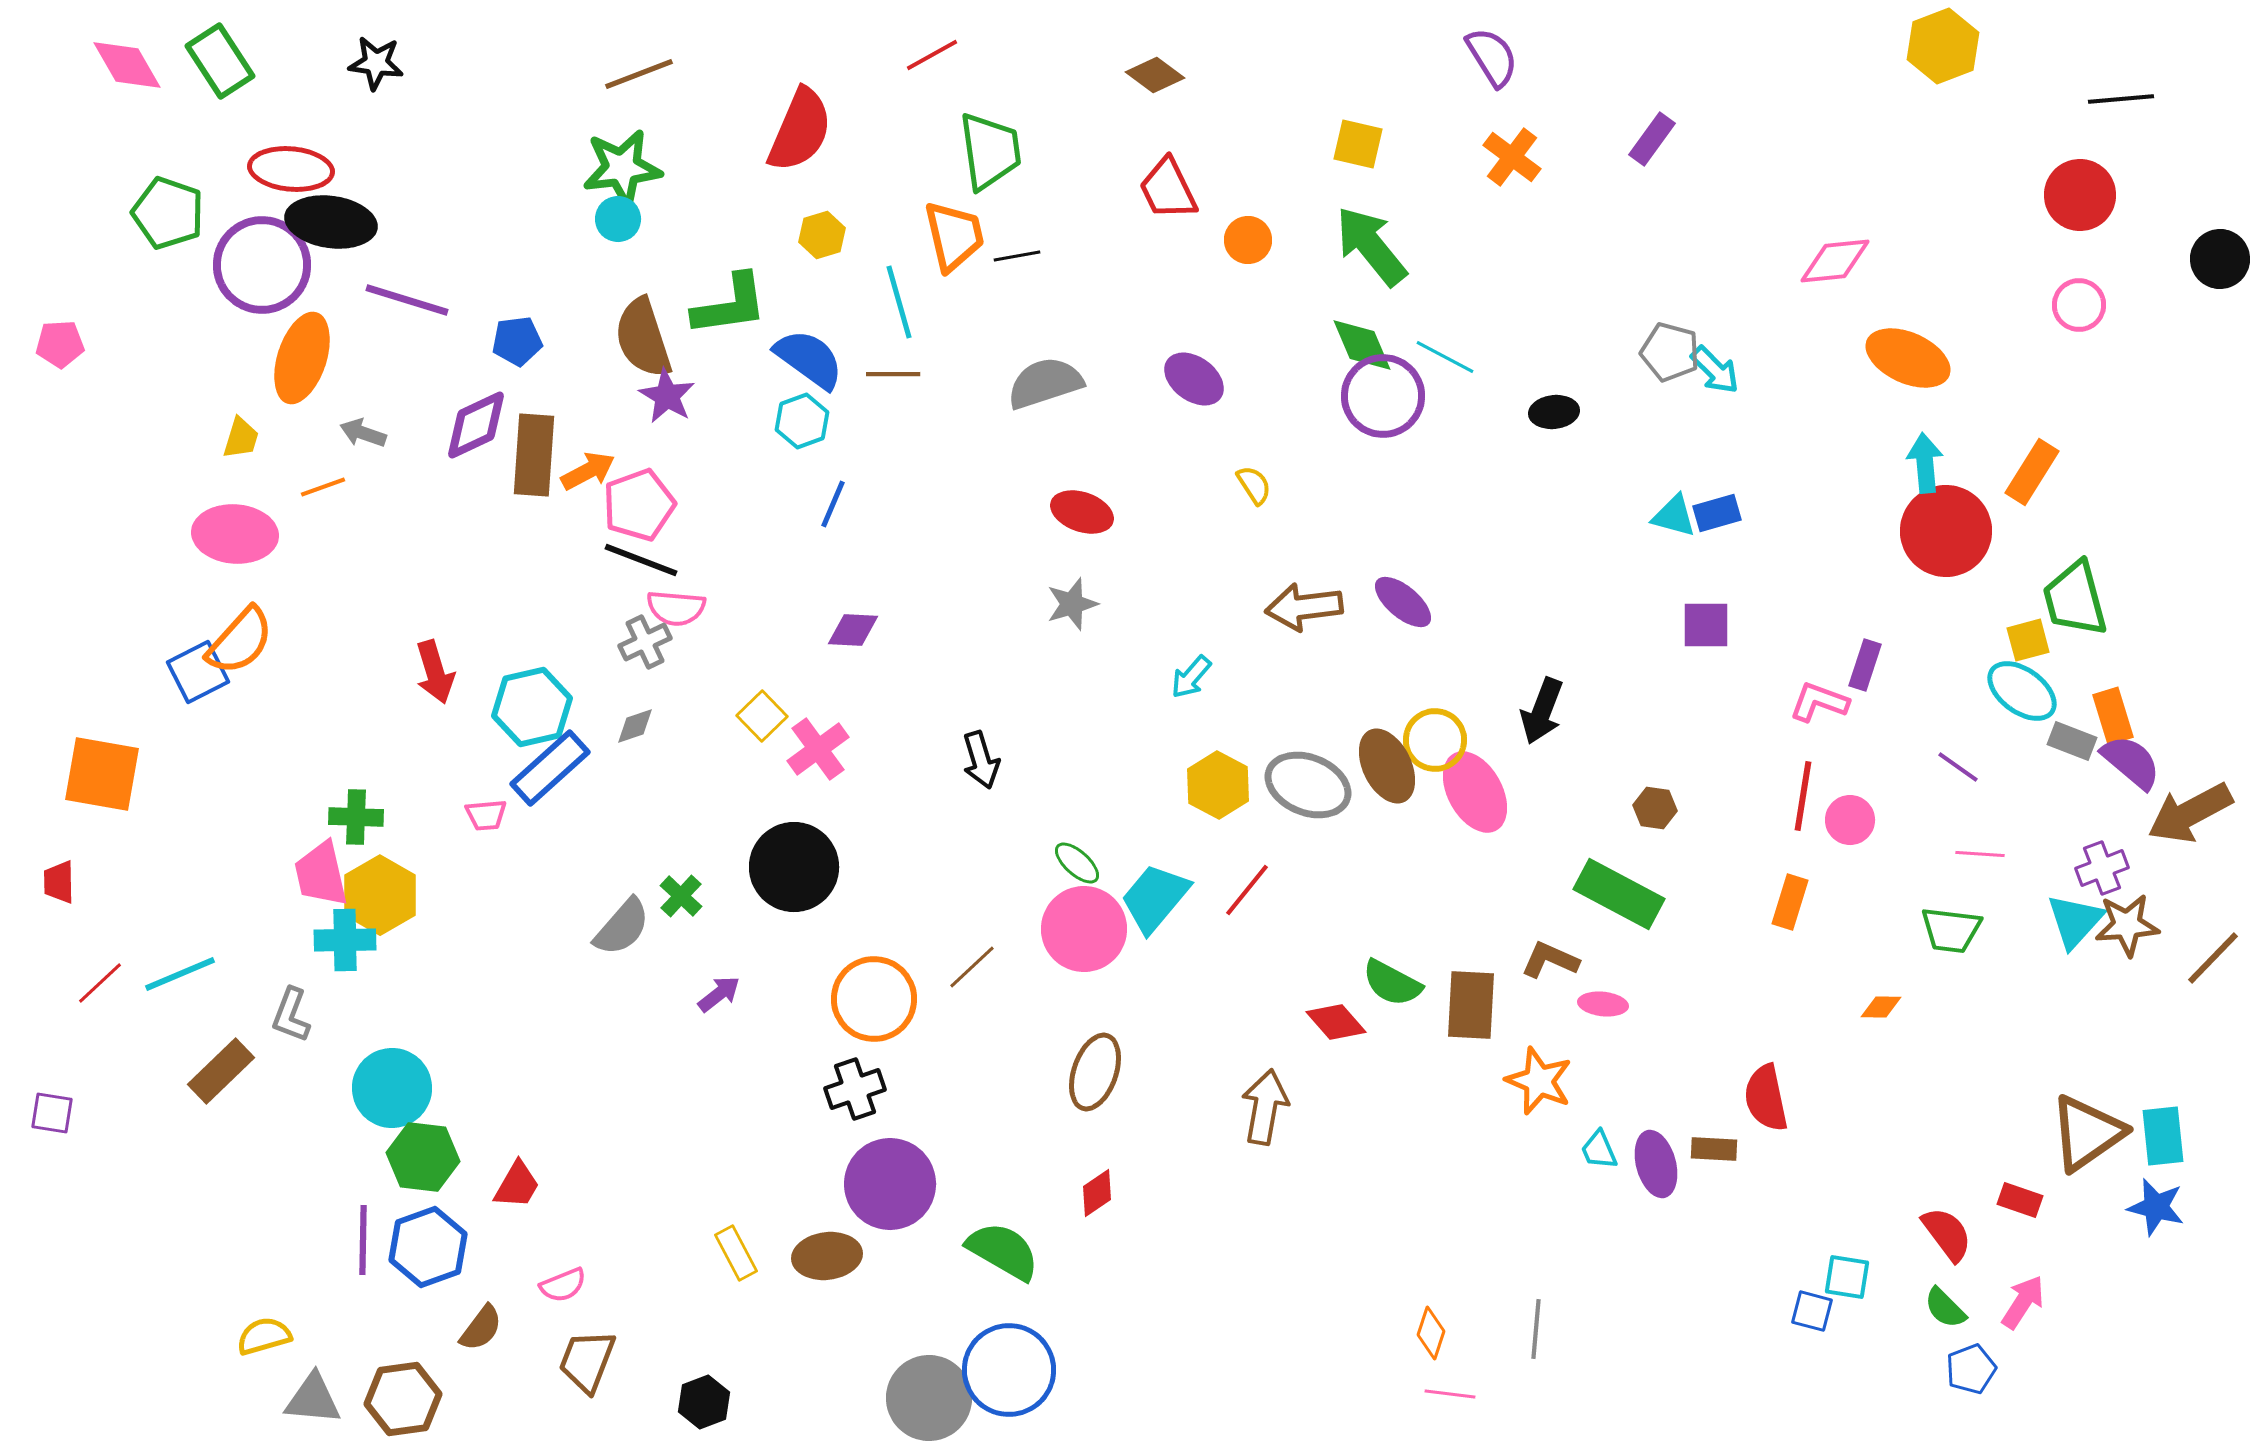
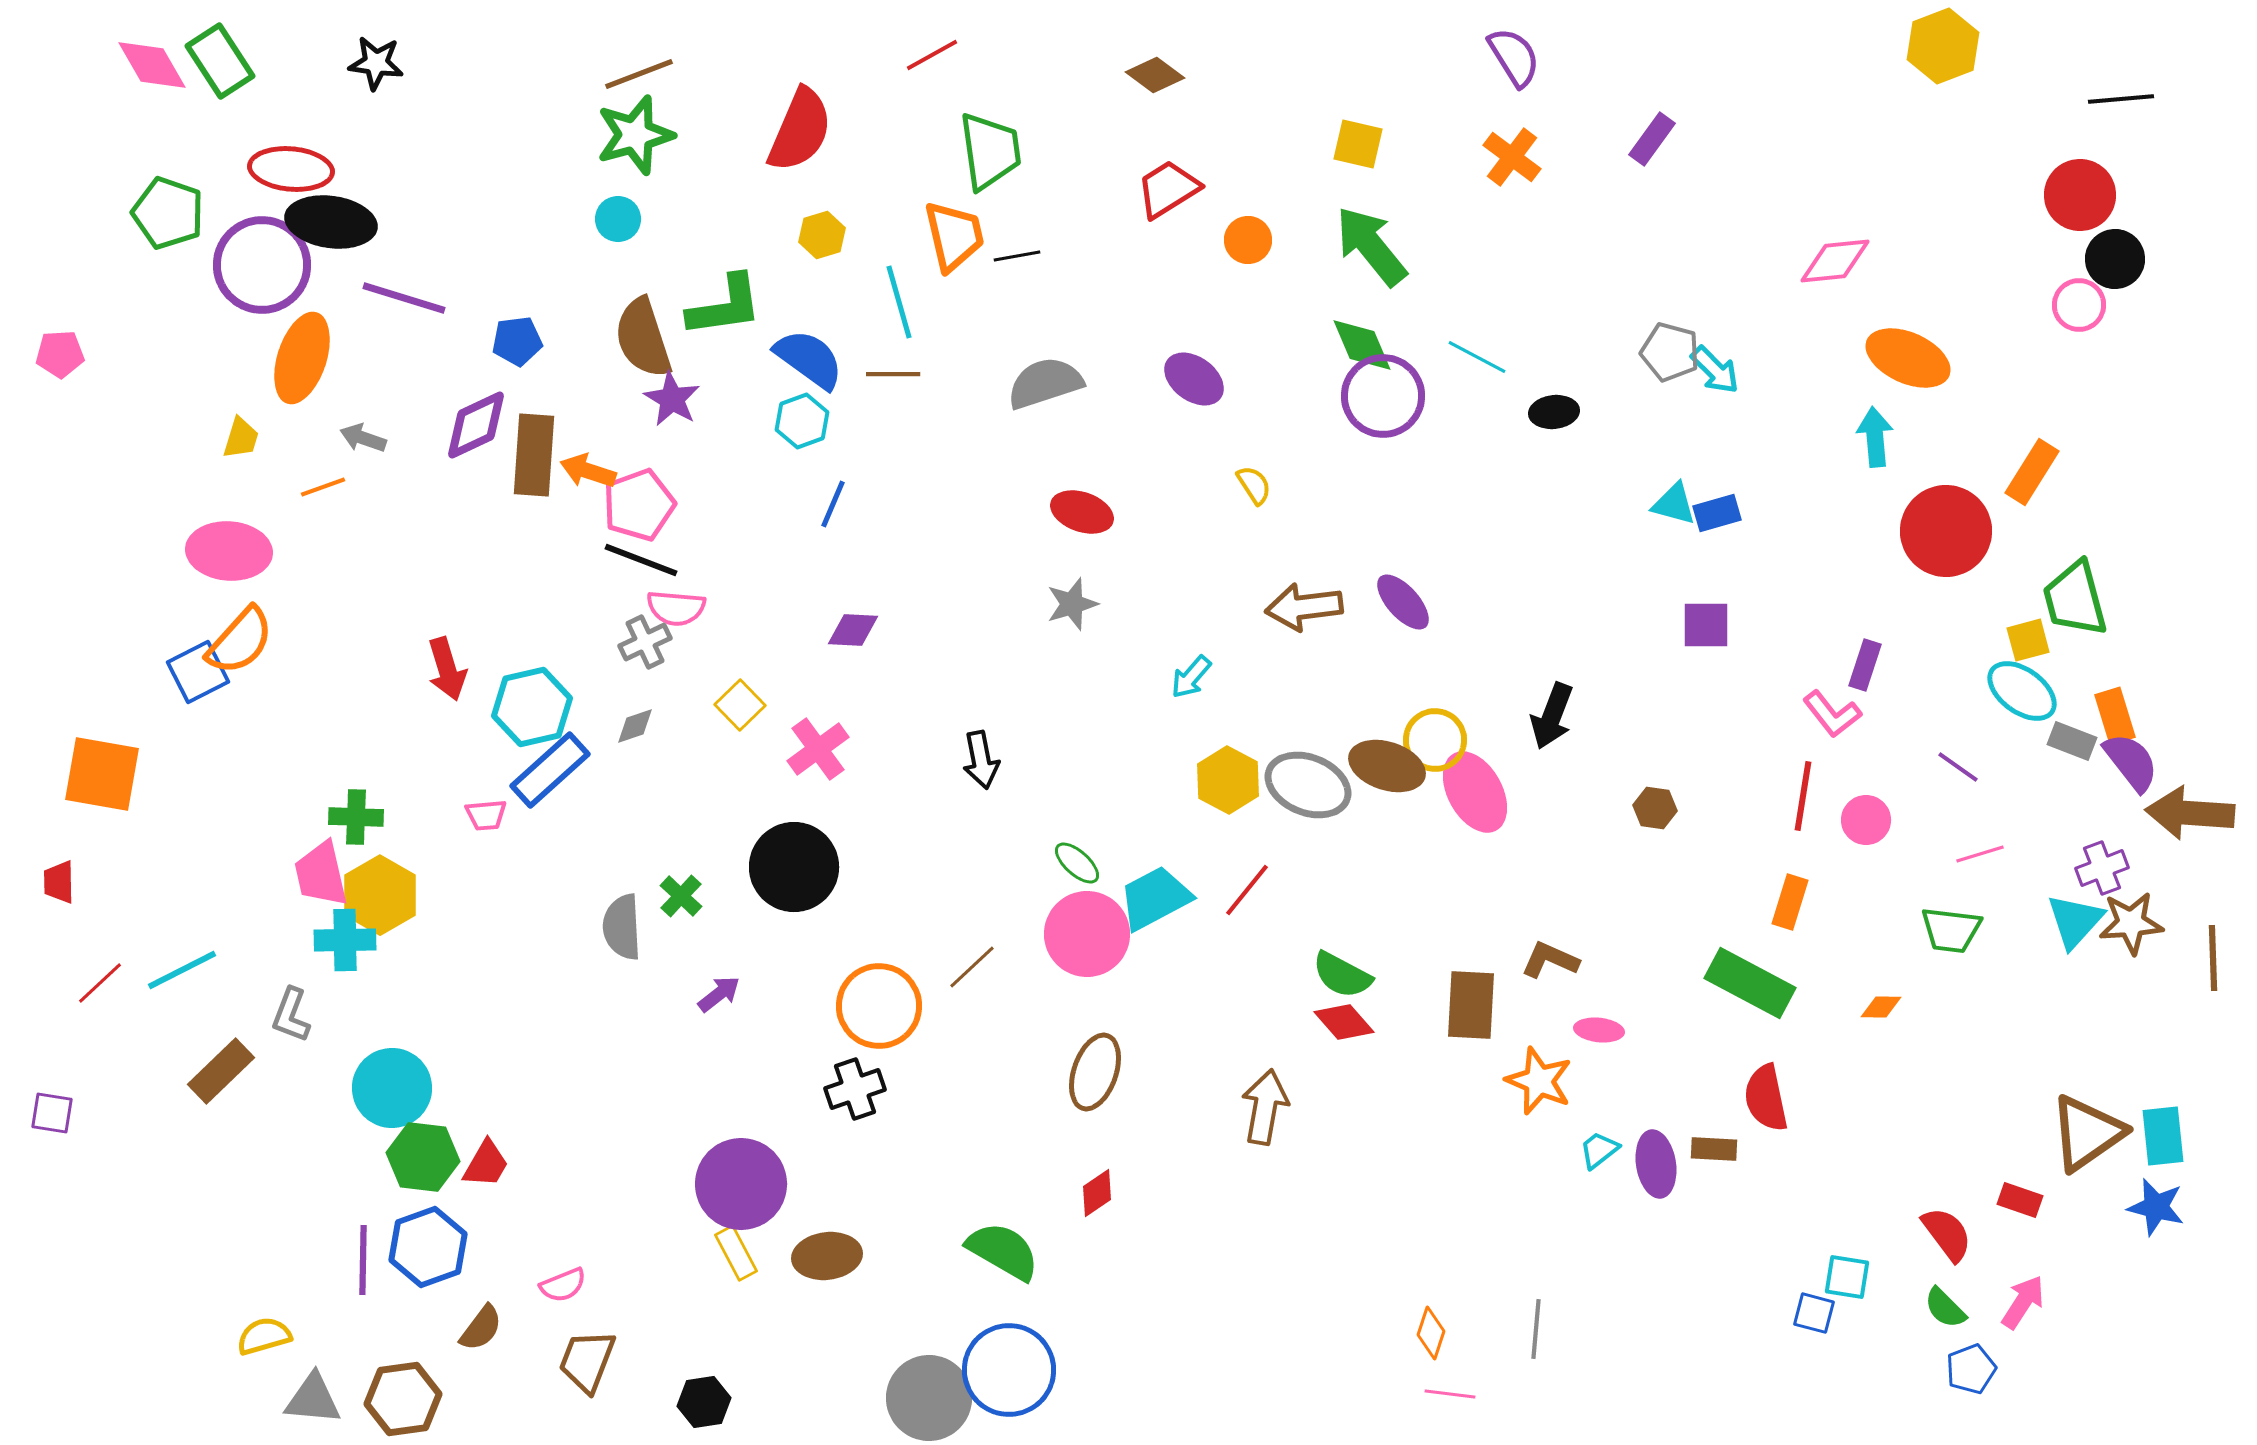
purple semicircle at (1492, 57): moved 22 px right
pink diamond at (127, 65): moved 25 px right
green star at (622, 168): moved 13 px right, 33 px up; rotated 8 degrees counterclockwise
red trapezoid at (1168, 189): rotated 84 degrees clockwise
black circle at (2220, 259): moved 105 px left
purple line at (407, 300): moved 3 px left, 2 px up
green L-shape at (730, 305): moved 5 px left, 1 px down
pink pentagon at (60, 344): moved 10 px down
cyan line at (1445, 357): moved 32 px right
purple star at (667, 396): moved 5 px right, 3 px down
gray arrow at (363, 433): moved 5 px down
cyan arrow at (1925, 463): moved 50 px left, 26 px up
orange arrow at (588, 471): rotated 134 degrees counterclockwise
cyan triangle at (1674, 516): moved 12 px up
pink ellipse at (235, 534): moved 6 px left, 17 px down
purple ellipse at (1403, 602): rotated 8 degrees clockwise
red arrow at (435, 672): moved 12 px right, 3 px up
pink L-shape at (1819, 702): moved 13 px right, 12 px down; rotated 148 degrees counterclockwise
black arrow at (1542, 711): moved 10 px right, 5 px down
yellow square at (762, 716): moved 22 px left, 11 px up
orange rectangle at (2113, 716): moved 2 px right
black arrow at (981, 760): rotated 6 degrees clockwise
purple semicircle at (2131, 762): rotated 12 degrees clockwise
brown ellipse at (1387, 766): rotated 46 degrees counterclockwise
blue rectangle at (550, 768): moved 2 px down
yellow hexagon at (1218, 785): moved 10 px right, 5 px up
brown arrow at (2190, 813): rotated 32 degrees clockwise
pink circle at (1850, 820): moved 16 px right
pink line at (1980, 854): rotated 21 degrees counterclockwise
green rectangle at (1619, 894): moved 131 px right, 89 px down
cyan trapezoid at (1155, 898): rotated 22 degrees clockwise
brown star at (2127, 925): moved 4 px right, 2 px up
gray semicircle at (622, 927): rotated 136 degrees clockwise
pink circle at (1084, 929): moved 3 px right, 5 px down
brown line at (2213, 958): rotated 46 degrees counterclockwise
cyan line at (180, 974): moved 2 px right, 4 px up; rotated 4 degrees counterclockwise
green semicircle at (1392, 983): moved 50 px left, 8 px up
orange circle at (874, 999): moved 5 px right, 7 px down
pink ellipse at (1603, 1004): moved 4 px left, 26 px down
red diamond at (1336, 1022): moved 8 px right
cyan trapezoid at (1599, 1150): rotated 75 degrees clockwise
purple ellipse at (1656, 1164): rotated 6 degrees clockwise
purple circle at (890, 1184): moved 149 px left
red trapezoid at (517, 1185): moved 31 px left, 21 px up
purple line at (363, 1240): moved 20 px down
blue square at (1812, 1311): moved 2 px right, 2 px down
black hexagon at (704, 1402): rotated 12 degrees clockwise
